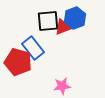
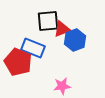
blue hexagon: moved 22 px down
red triangle: moved 1 px left, 2 px down
blue rectangle: rotated 30 degrees counterclockwise
red pentagon: rotated 8 degrees clockwise
